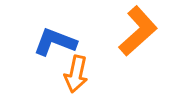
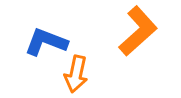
blue L-shape: moved 9 px left
